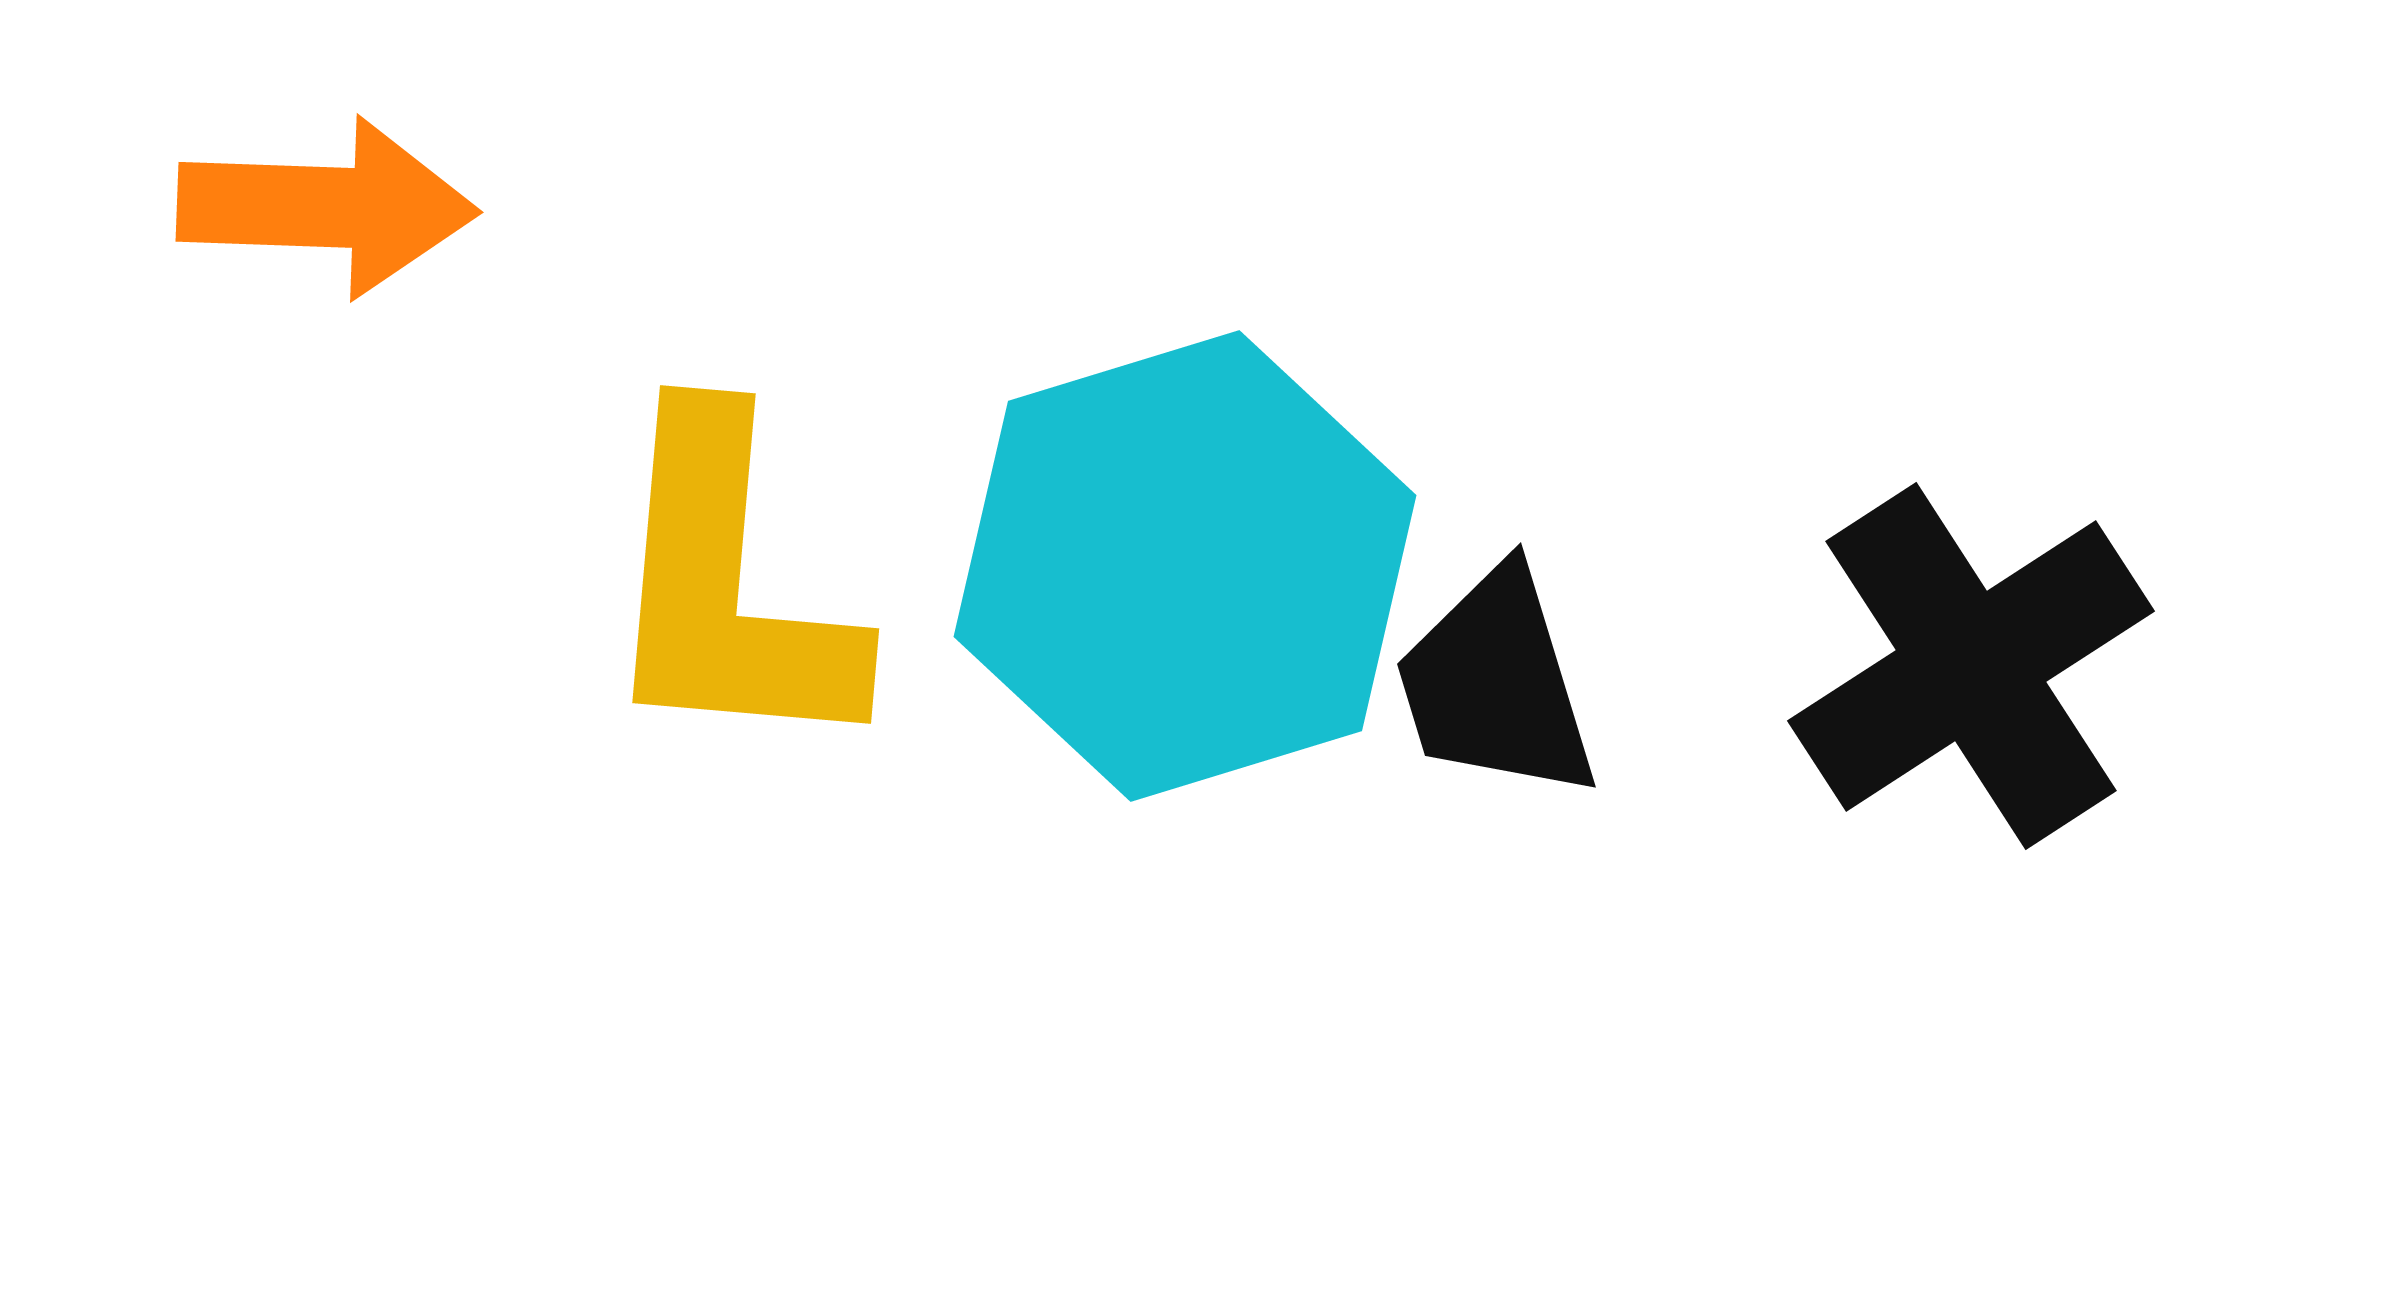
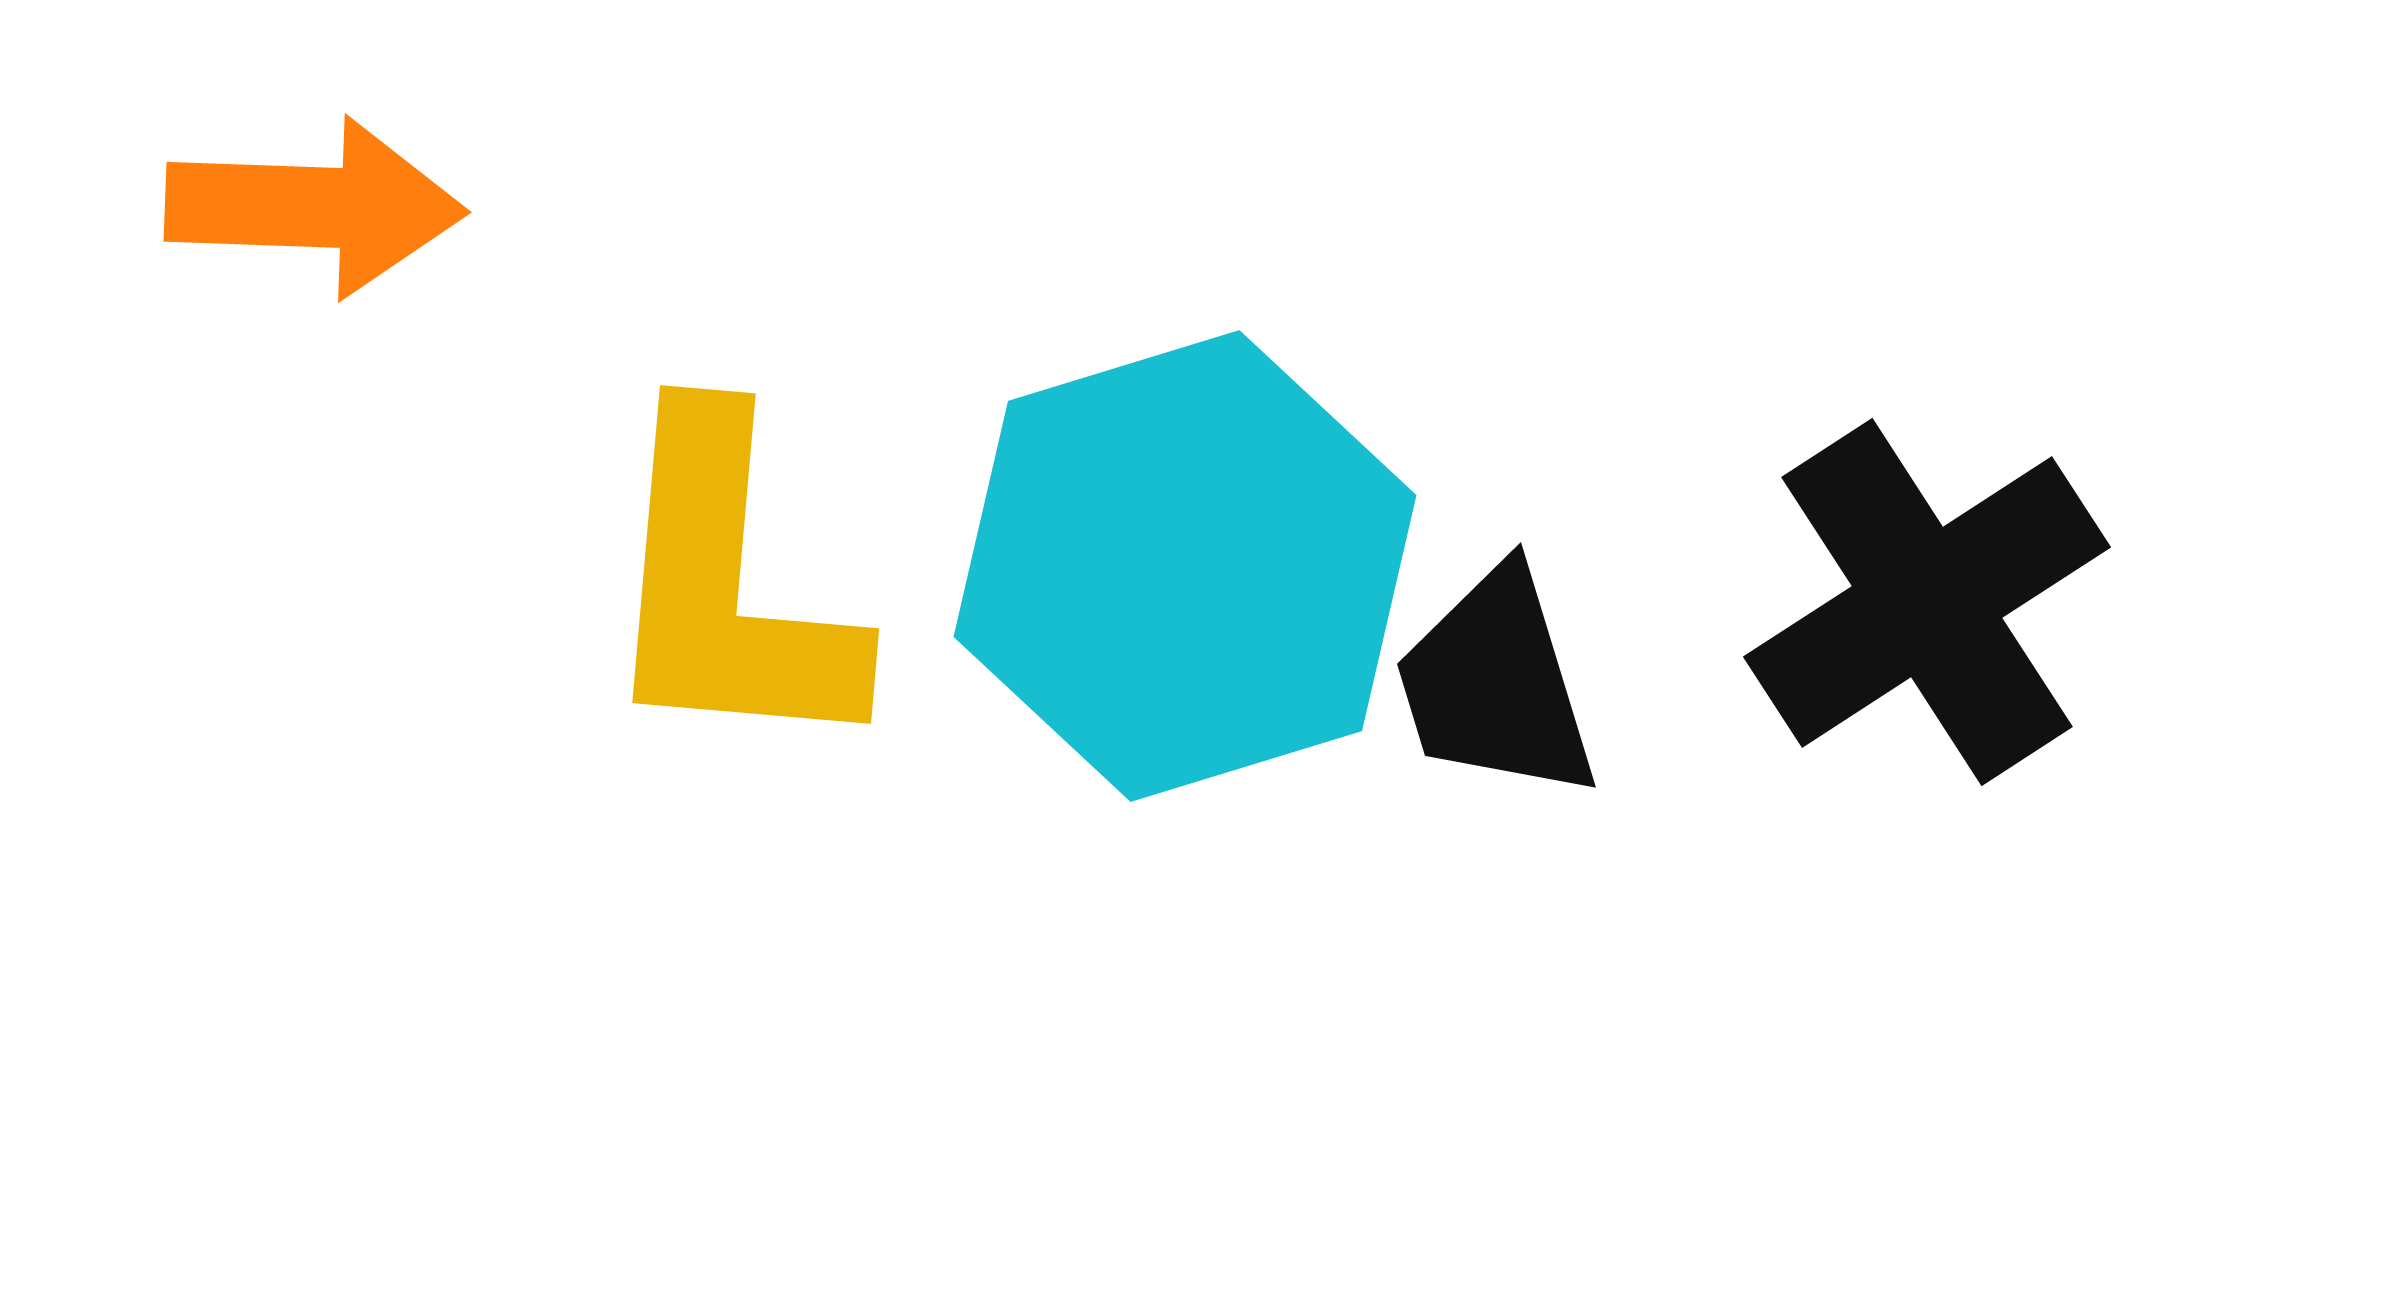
orange arrow: moved 12 px left
black cross: moved 44 px left, 64 px up
